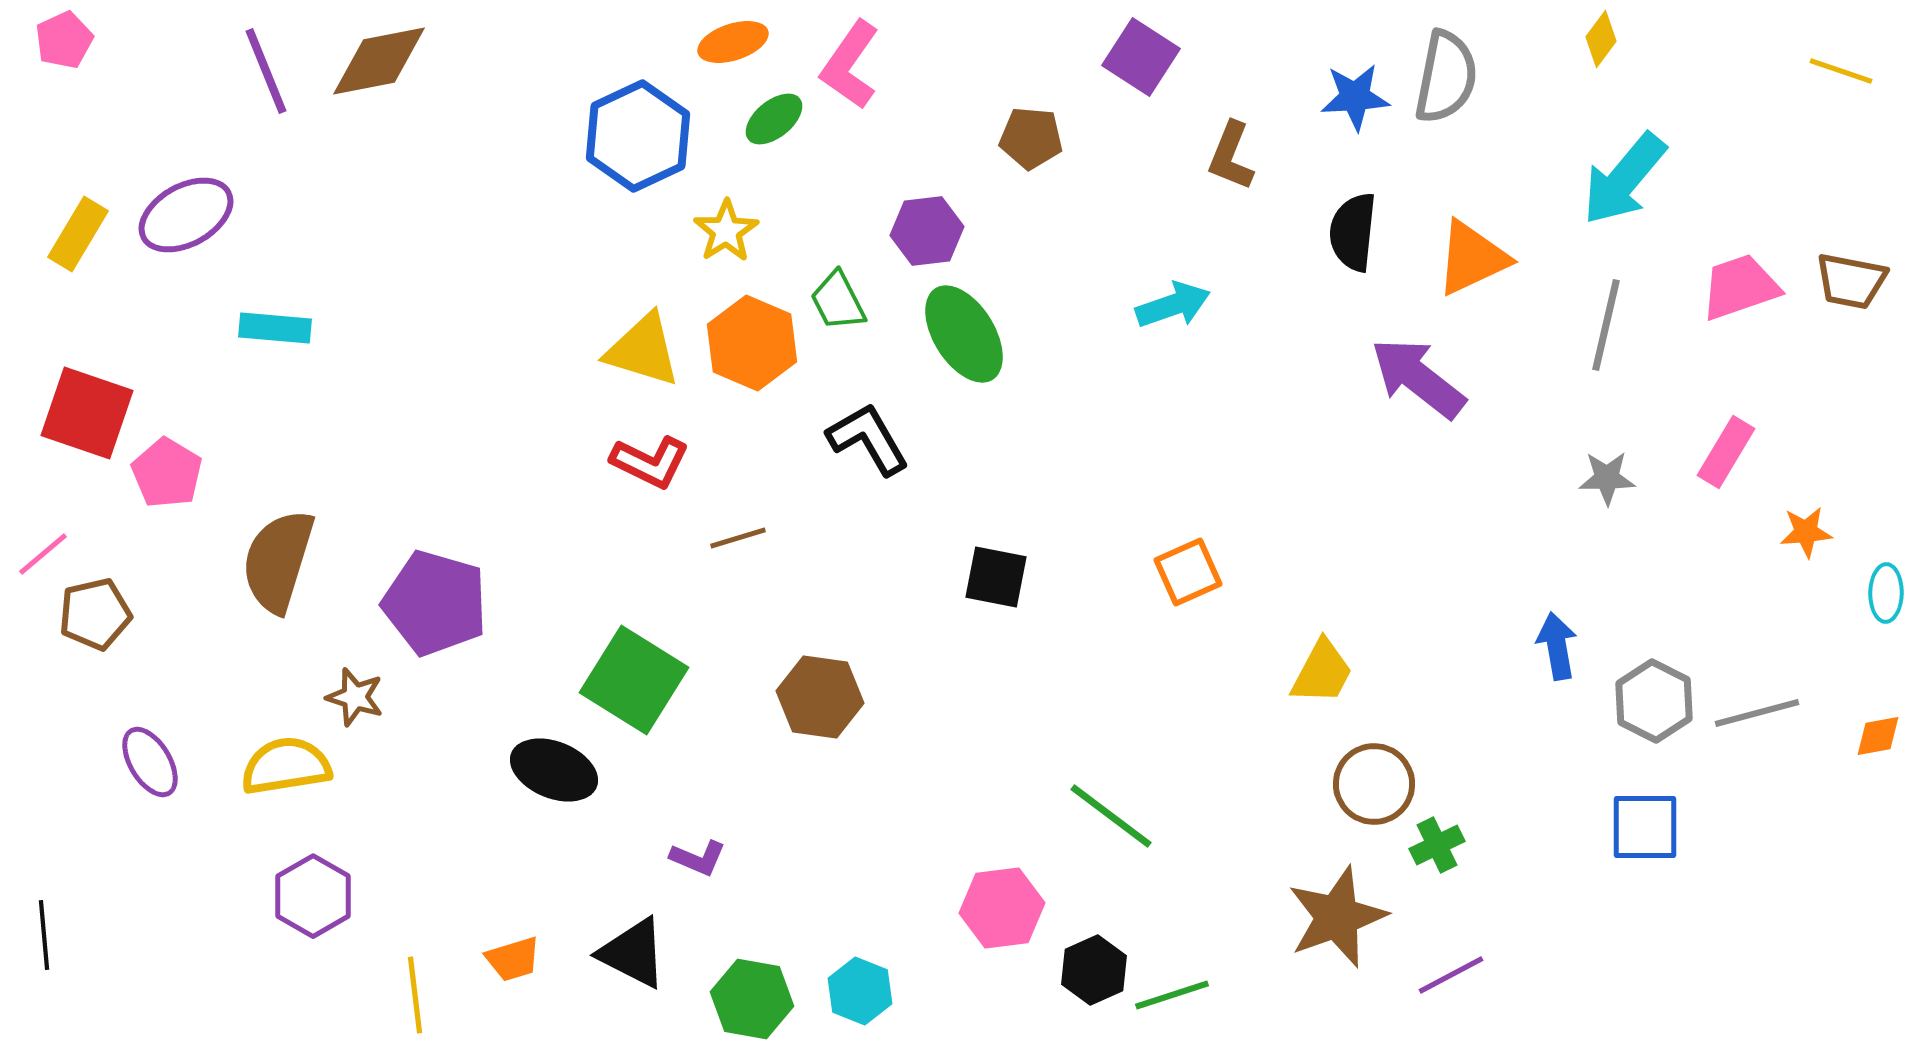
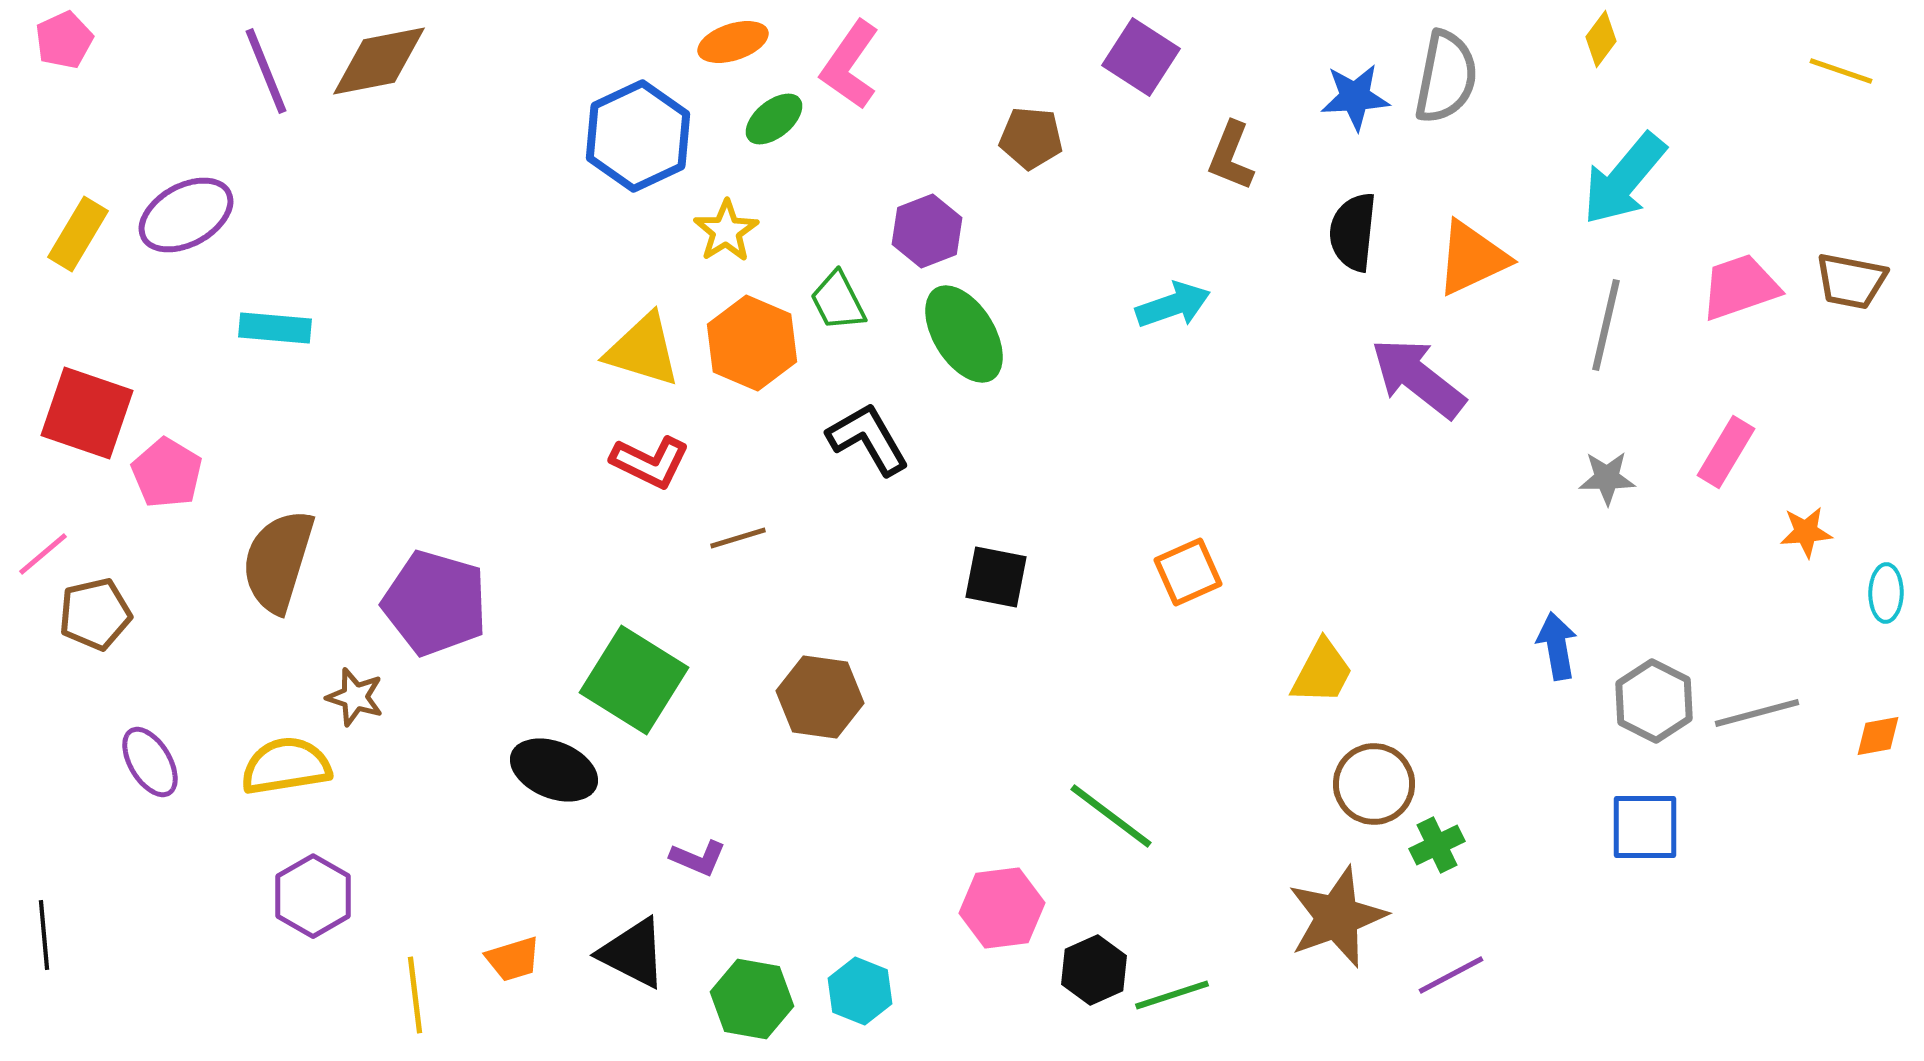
purple hexagon at (927, 231): rotated 14 degrees counterclockwise
